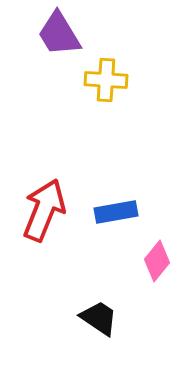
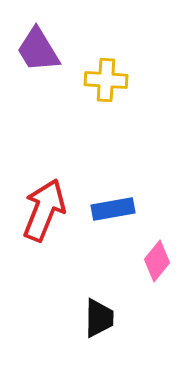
purple trapezoid: moved 21 px left, 16 px down
blue rectangle: moved 3 px left, 3 px up
black trapezoid: rotated 57 degrees clockwise
